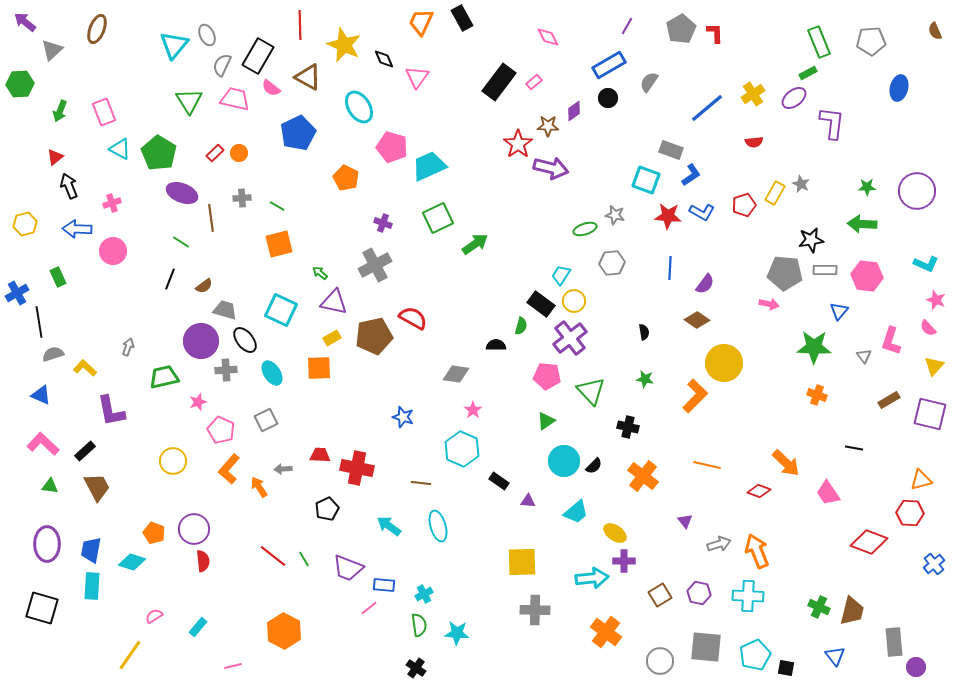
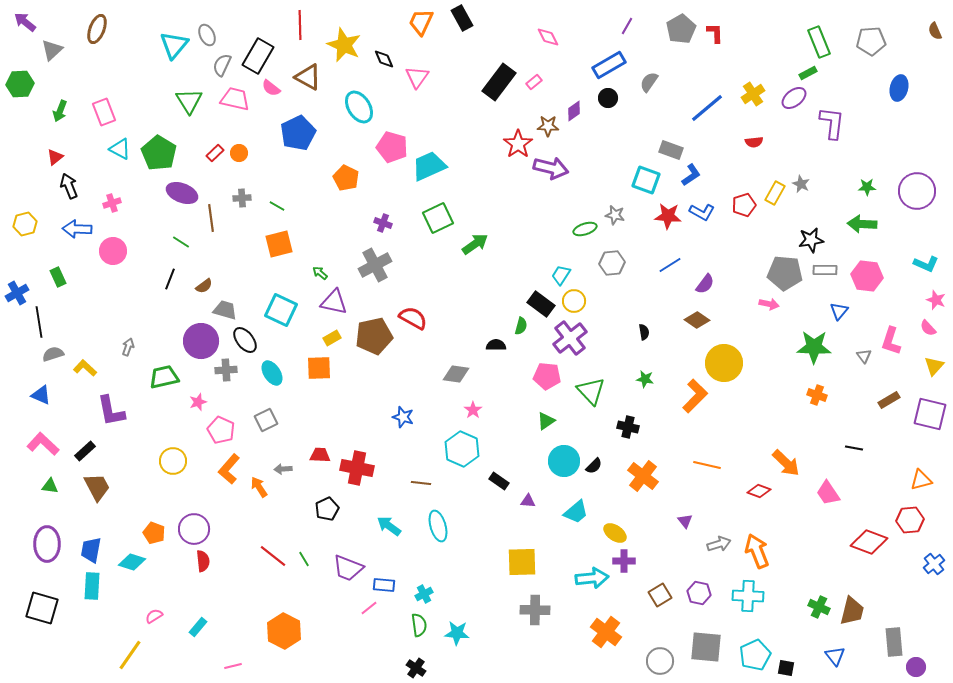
blue line at (670, 268): moved 3 px up; rotated 55 degrees clockwise
red hexagon at (910, 513): moved 7 px down; rotated 8 degrees counterclockwise
